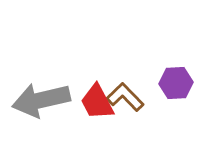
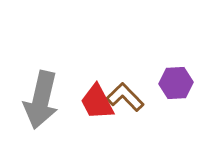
gray arrow: rotated 64 degrees counterclockwise
